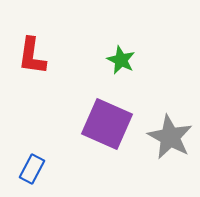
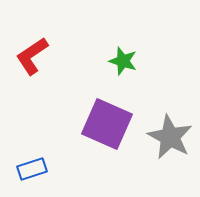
red L-shape: rotated 48 degrees clockwise
green star: moved 2 px right, 1 px down; rotated 8 degrees counterclockwise
blue rectangle: rotated 44 degrees clockwise
